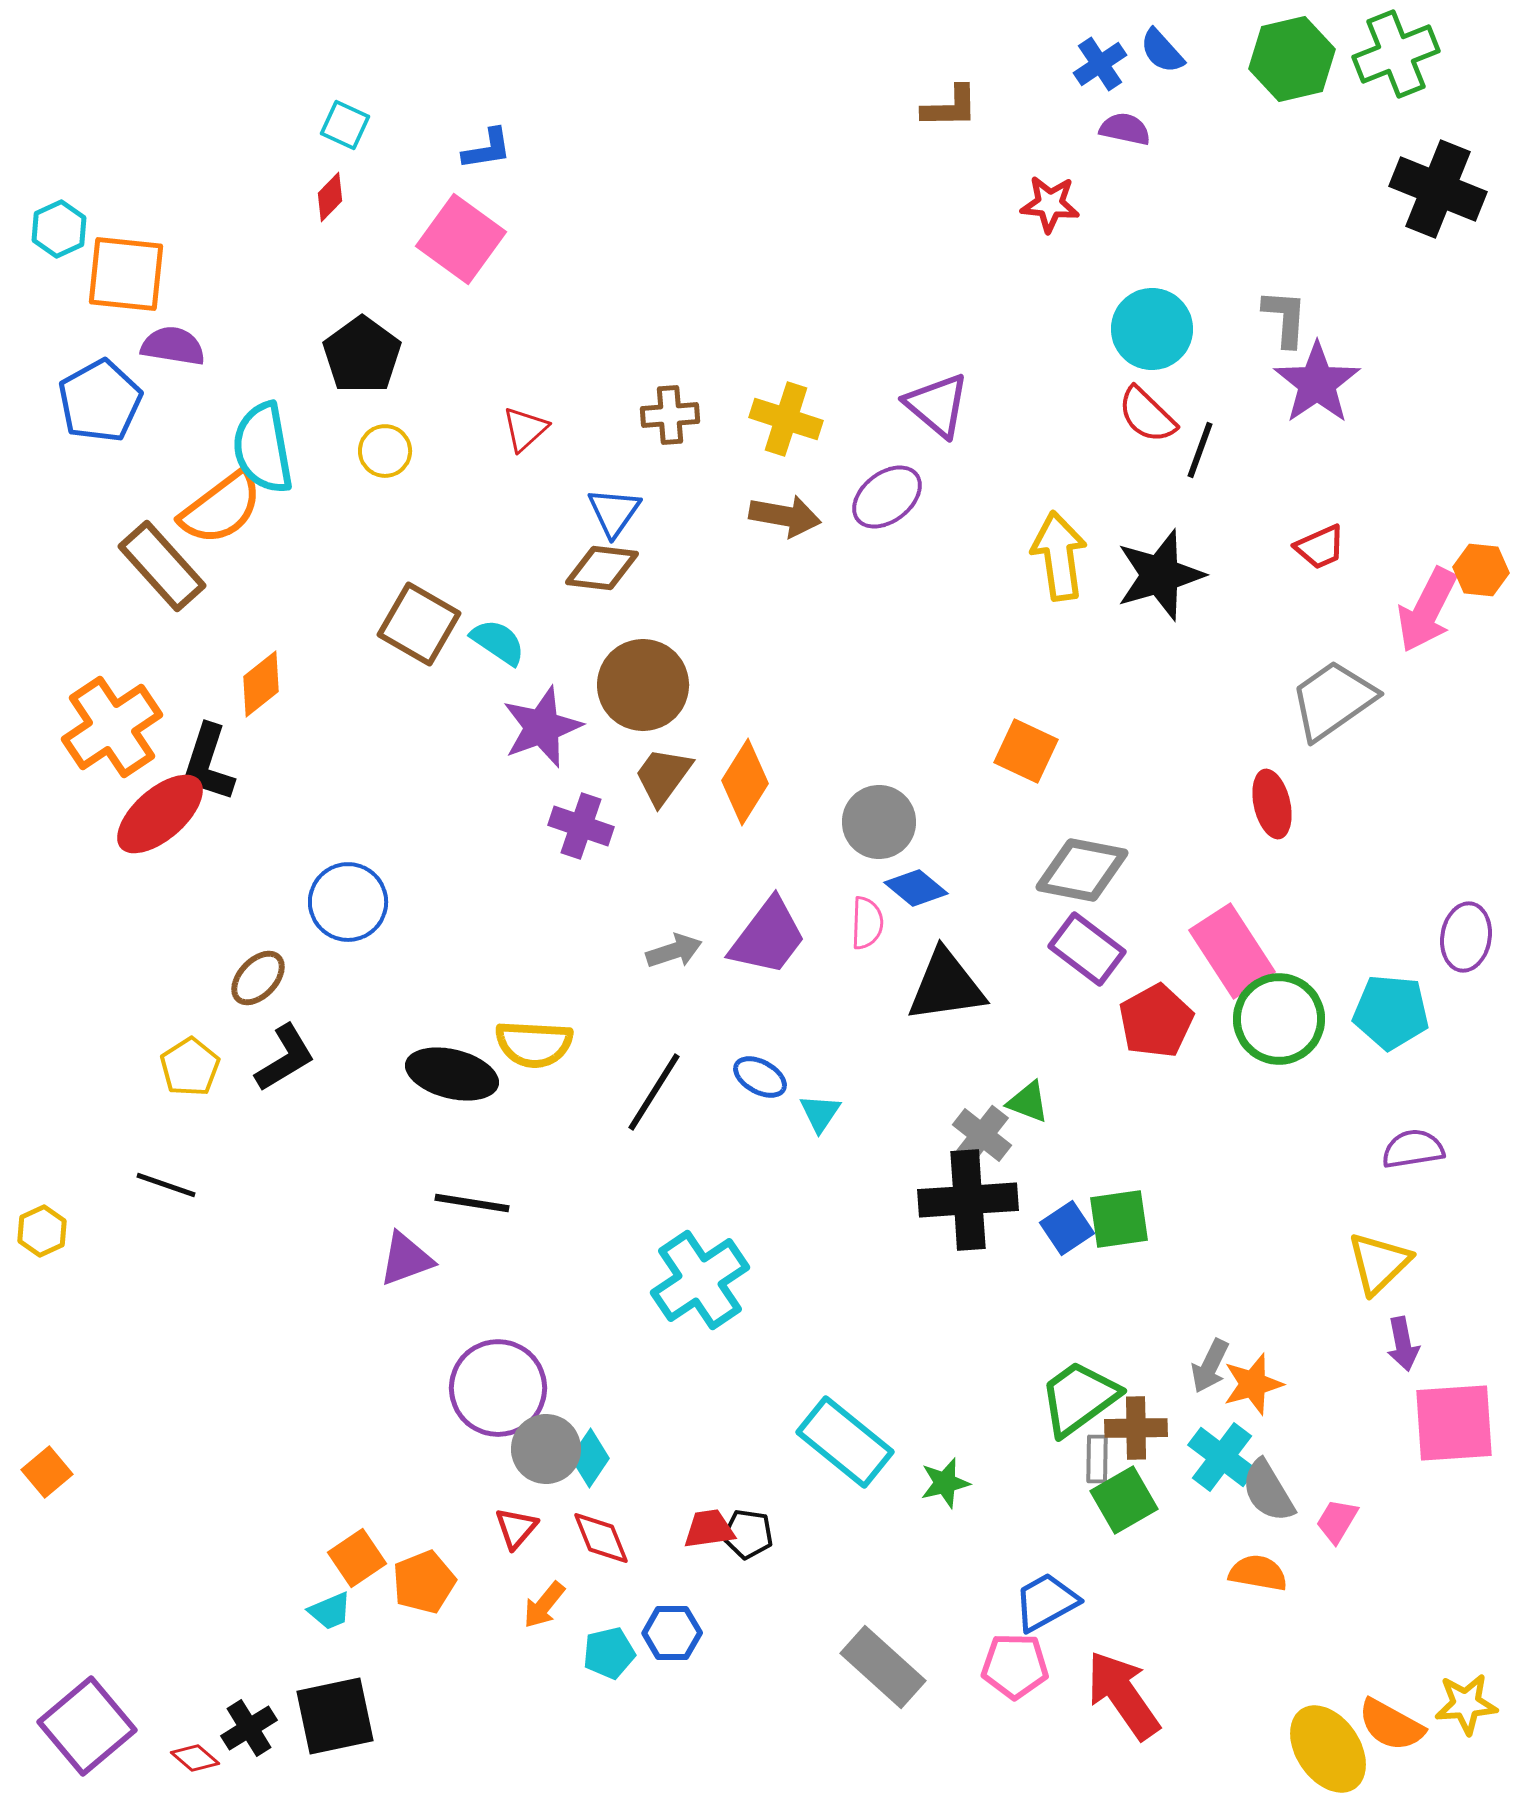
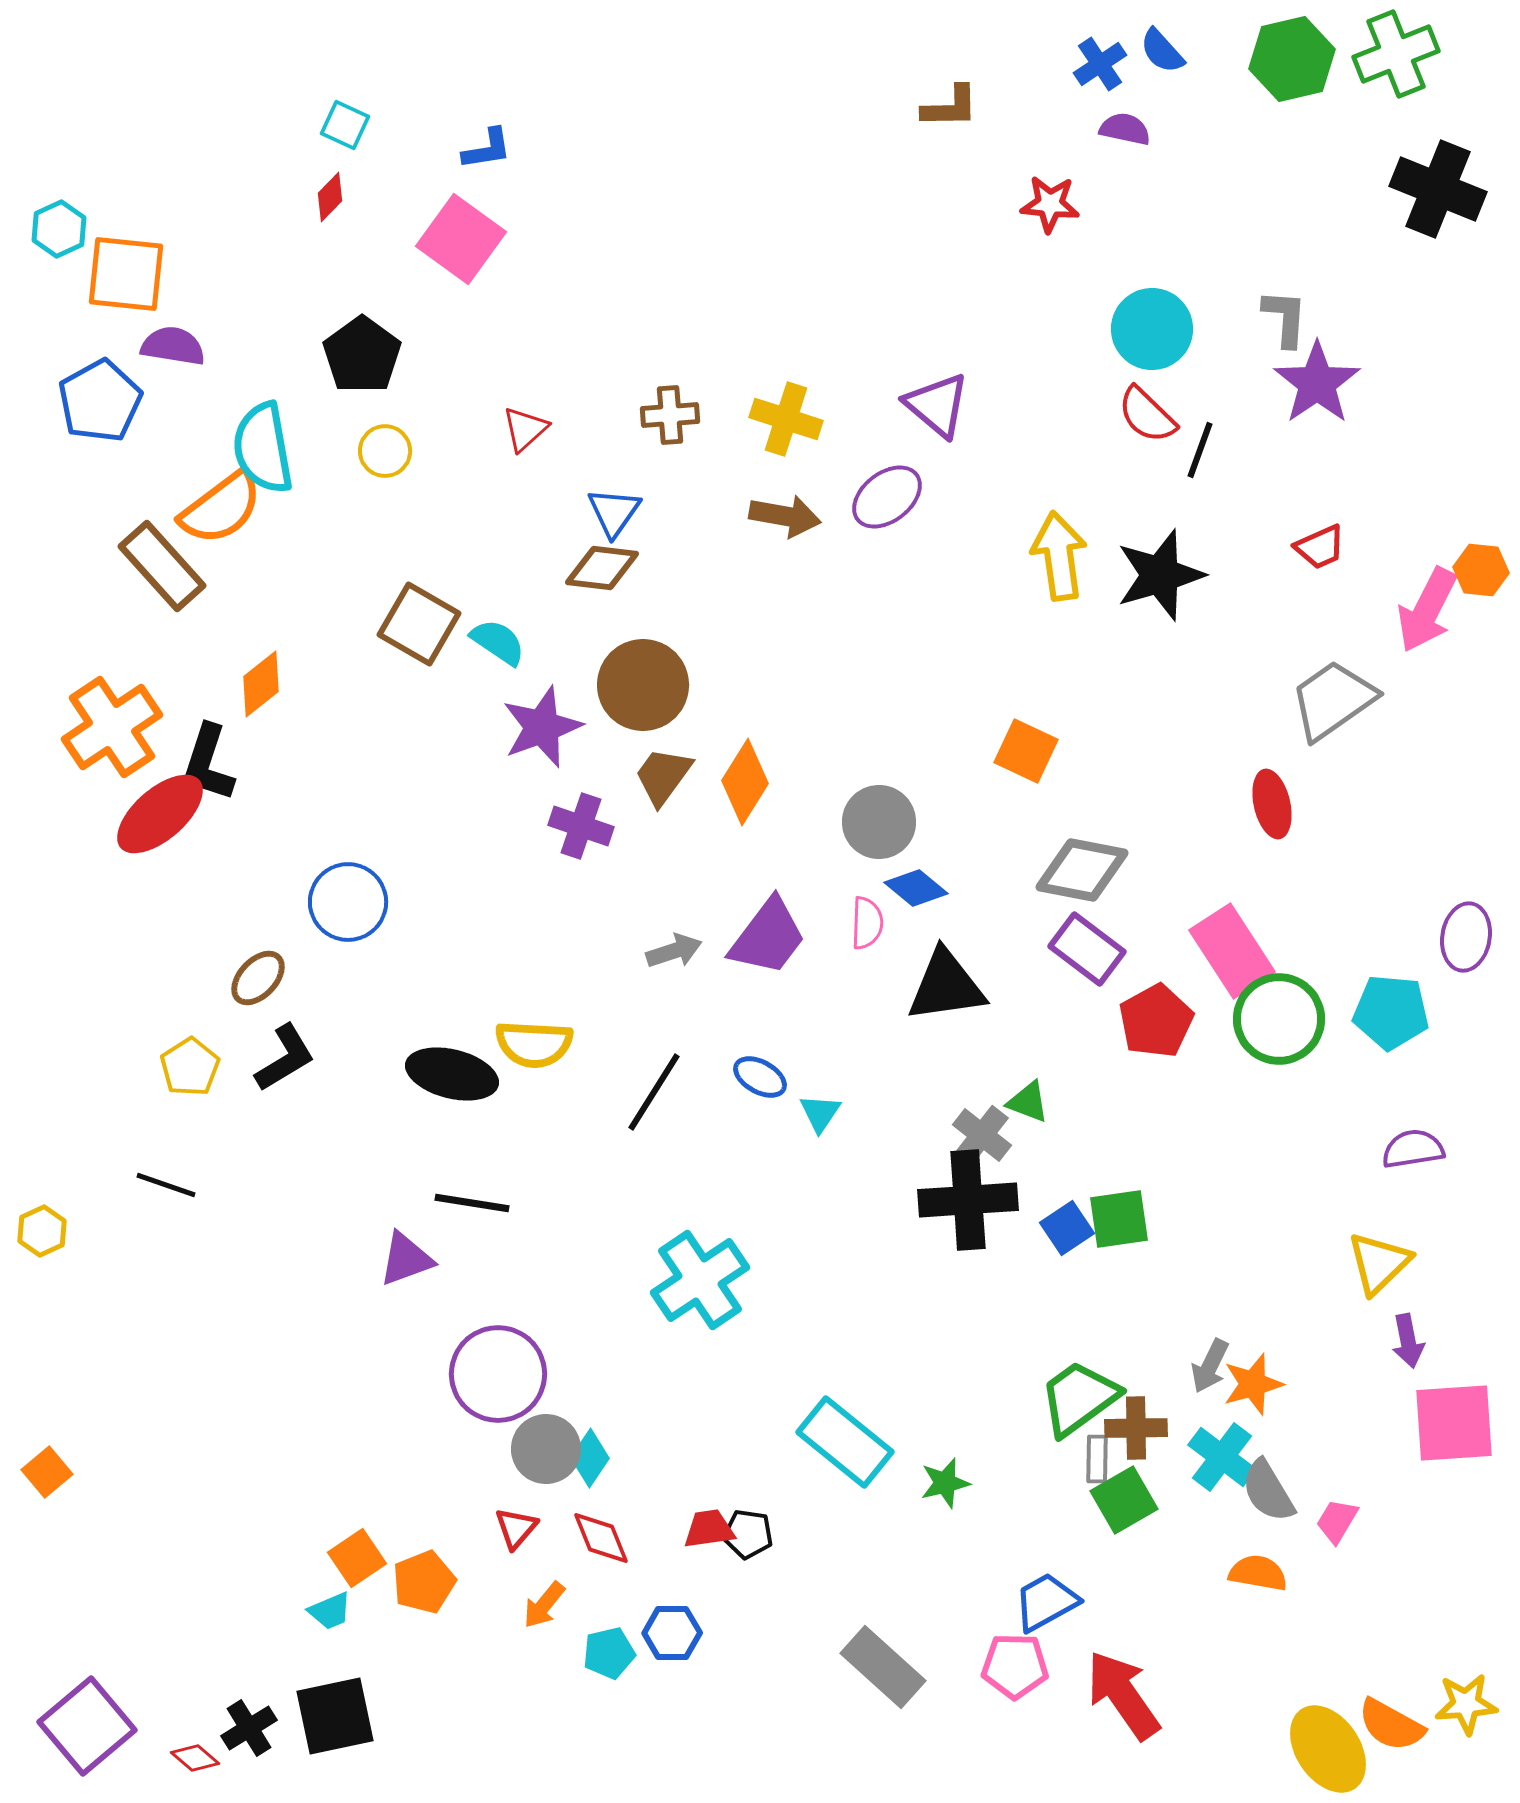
purple arrow at (1403, 1344): moved 5 px right, 3 px up
purple circle at (498, 1388): moved 14 px up
